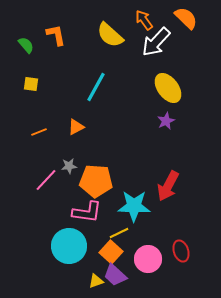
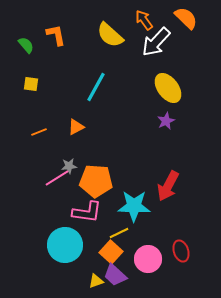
pink line: moved 11 px right, 2 px up; rotated 15 degrees clockwise
cyan circle: moved 4 px left, 1 px up
